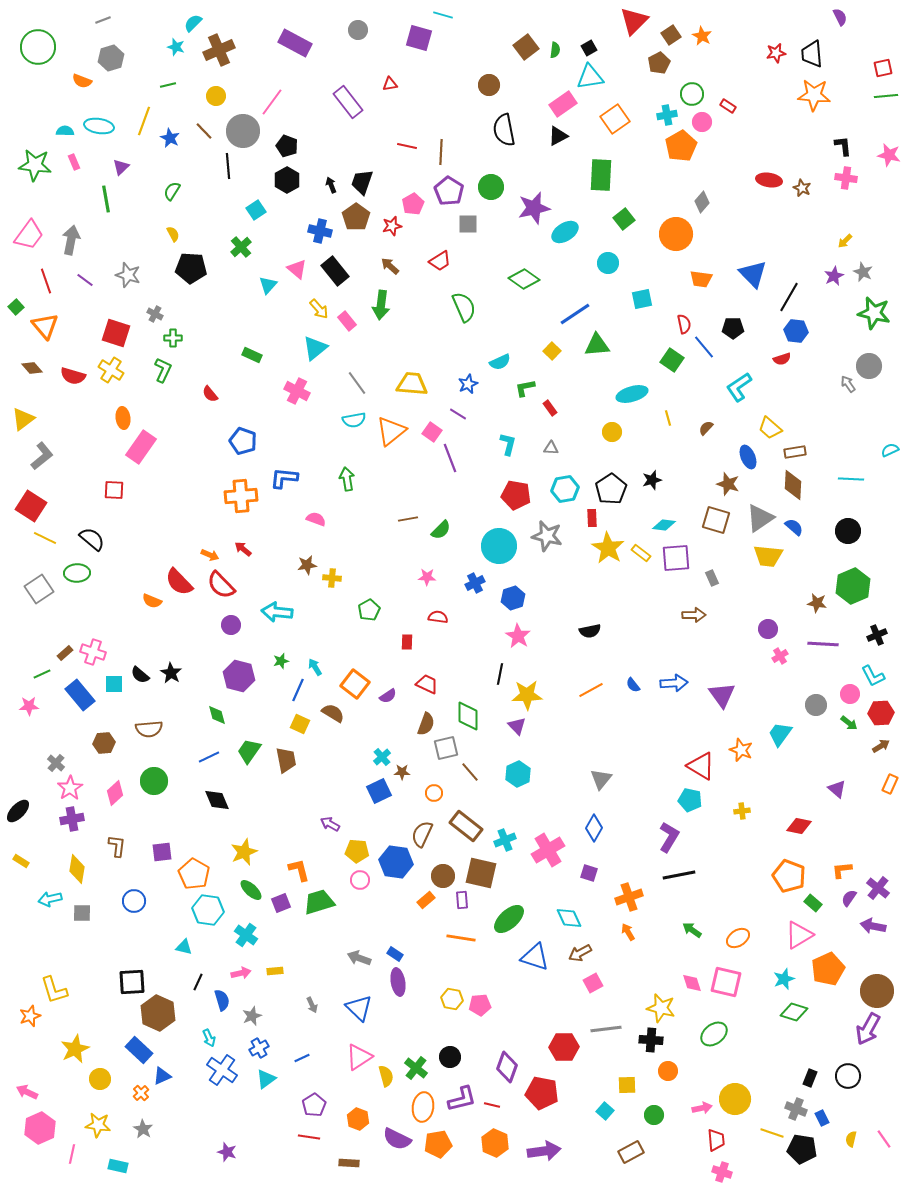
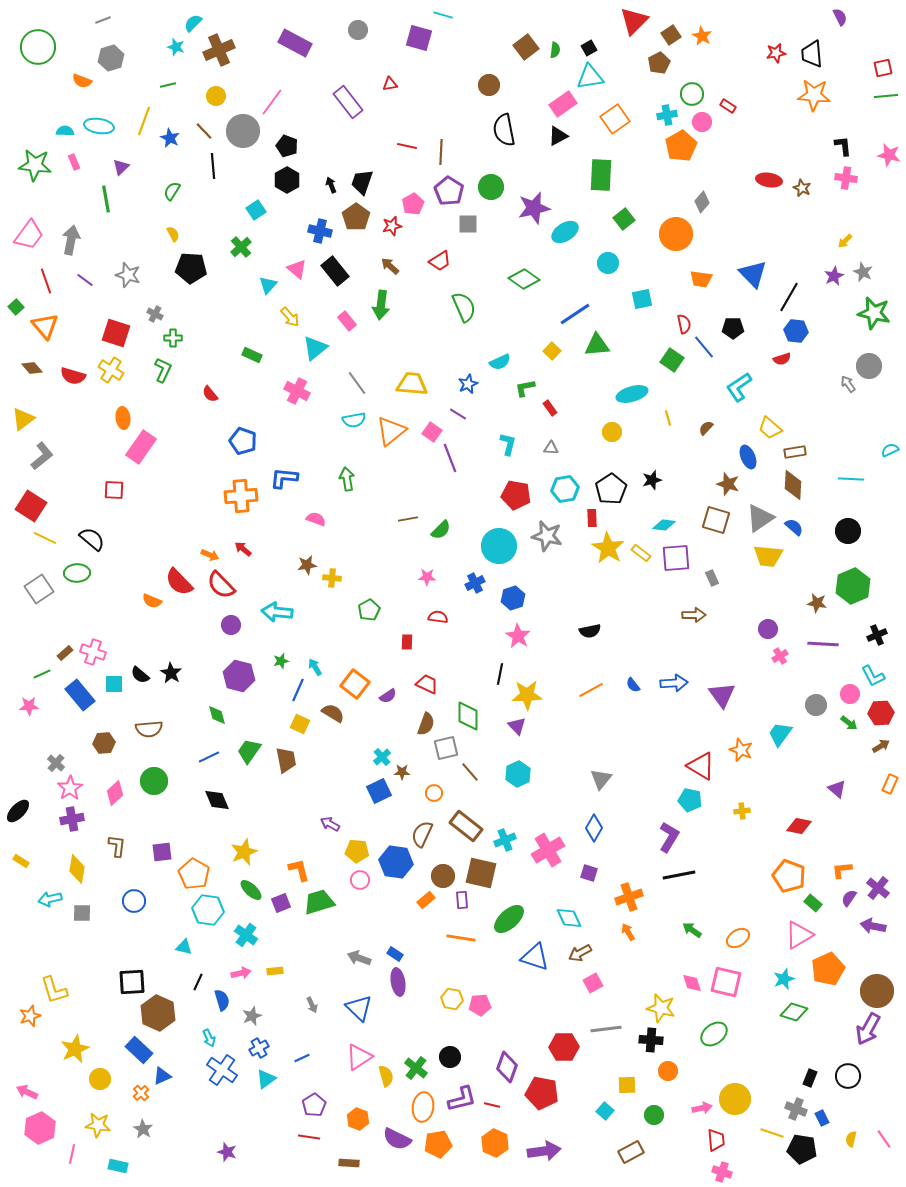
black line at (228, 166): moved 15 px left
yellow arrow at (319, 309): moved 29 px left, 8 px down
